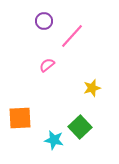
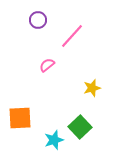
purple circle: moved 6 px left, 1 px up
cyan star: rotated 30 degrees counterclockwise
